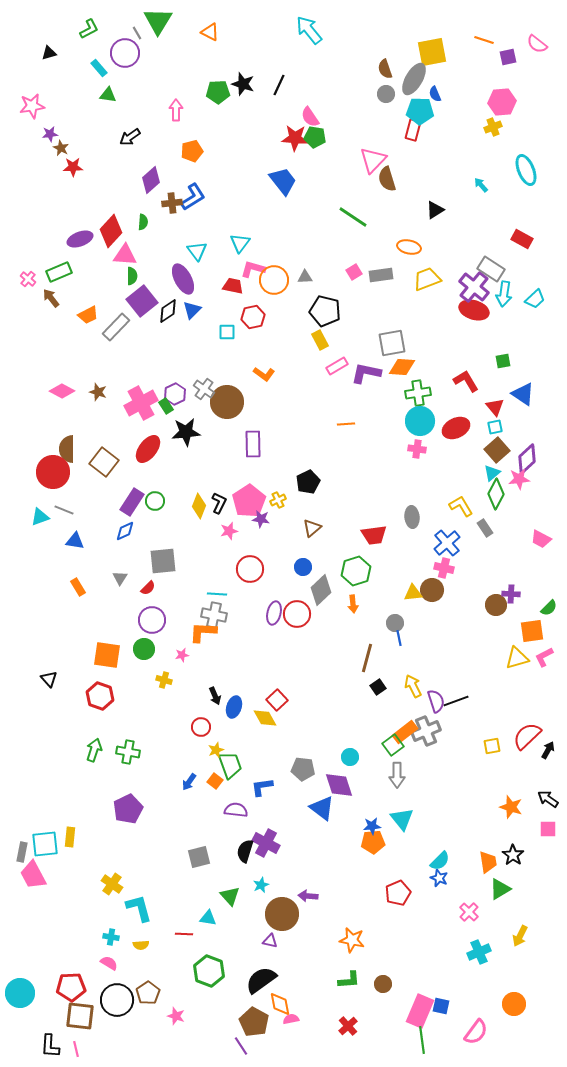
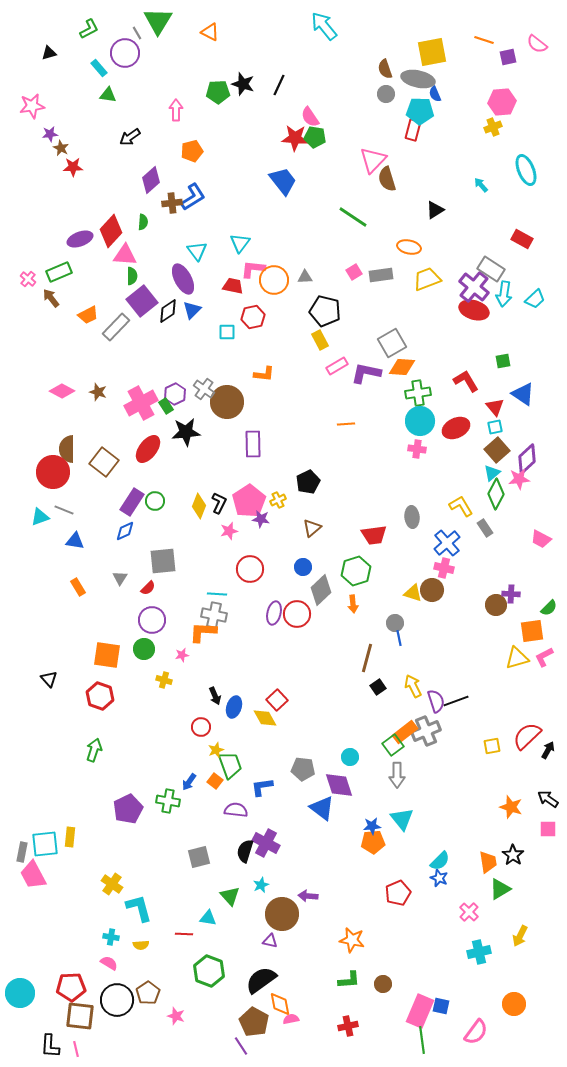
cyan arrow at (309, 30): moved 15 px right, 4 px up
gray ellipse at (414, 79): moved 4 px right; rotated 72 degrees clockwise
pink L-shape at (253, 269): rotated 10 degrees counterclockwise
gray square at (392, 343): rotated 20 degrees counterclockwise
orange L-shape at (264, 374): rotated 30 degrees counterclockwise
yellow triangle at (413, 593): rotated 24 degrees clockwise
green cross at (128, 752): moved 40 px right, 49 px down
cyan cross at (479, 952): rotated 10 degrees clockwise
red cross at (348, 1026): rotated 30 degrees clockwise
